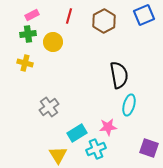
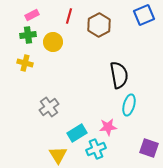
brown hexagon: moved 5 px left, 4 px down
green cross: moved 1 px down
